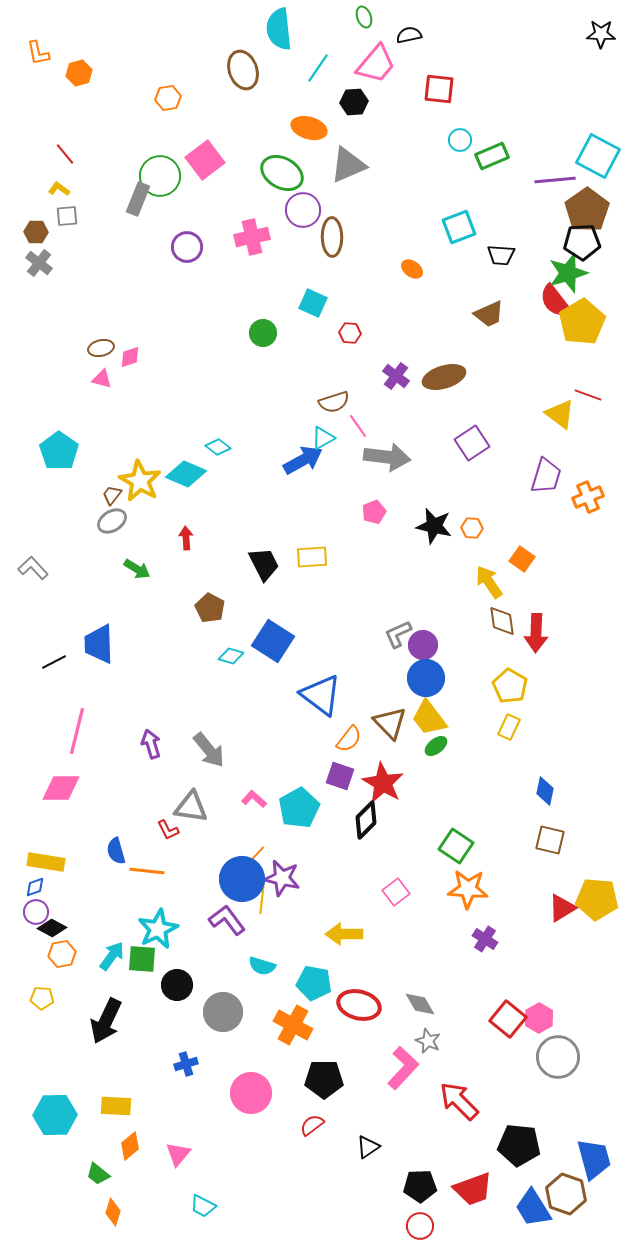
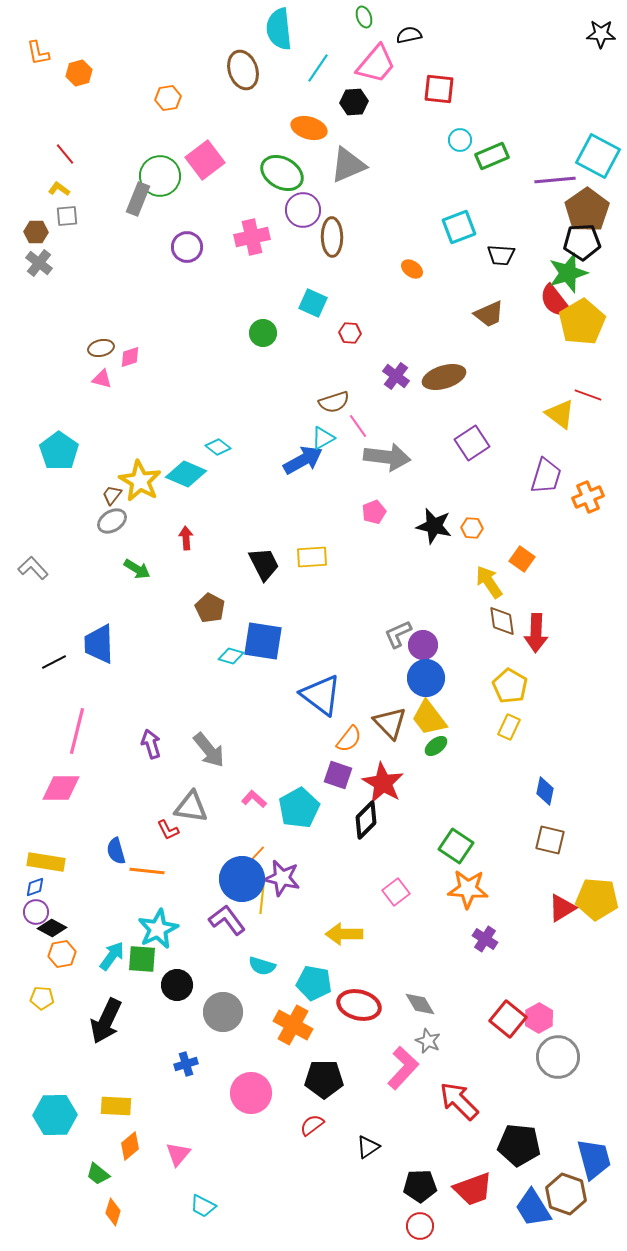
blue square at (273, 641): moved 10 px left; rotated 24 degrees counterclockwise
purple square at (340, 776): moved 2 px left, 1 px up
